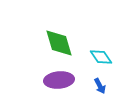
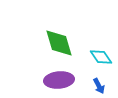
blue arrow: moved 1 px left
